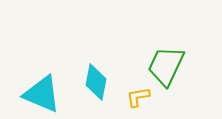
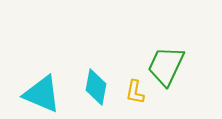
cyan diamond: moved 5 px down
yellow L-shape: moved 3 px left, 5 px up; rotated 70 degrees counterclockwise
